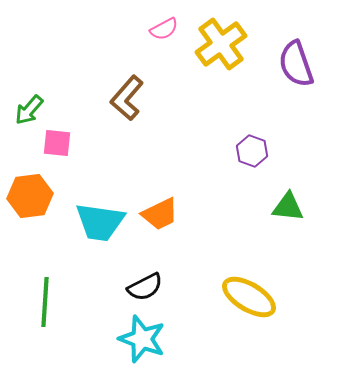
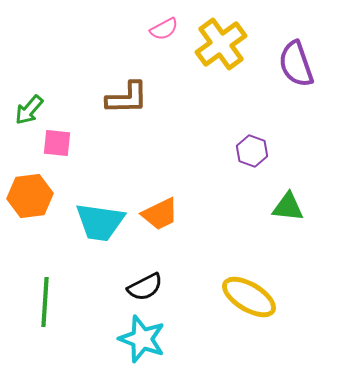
brown L-shape: rotated 132 degrees counterclockwise
